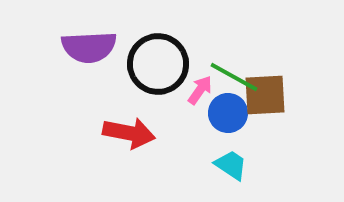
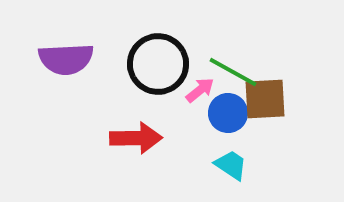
purple semicircle: moved 23 px left, 12 px down
green line: moved 1 px left, 5 px up
pink arrow: rotated 16 degrees clockwise
brown square: moved 4 px down
red arrow: moved 7 px right, 5 px down; rotated 12 degrees counterclockwise
